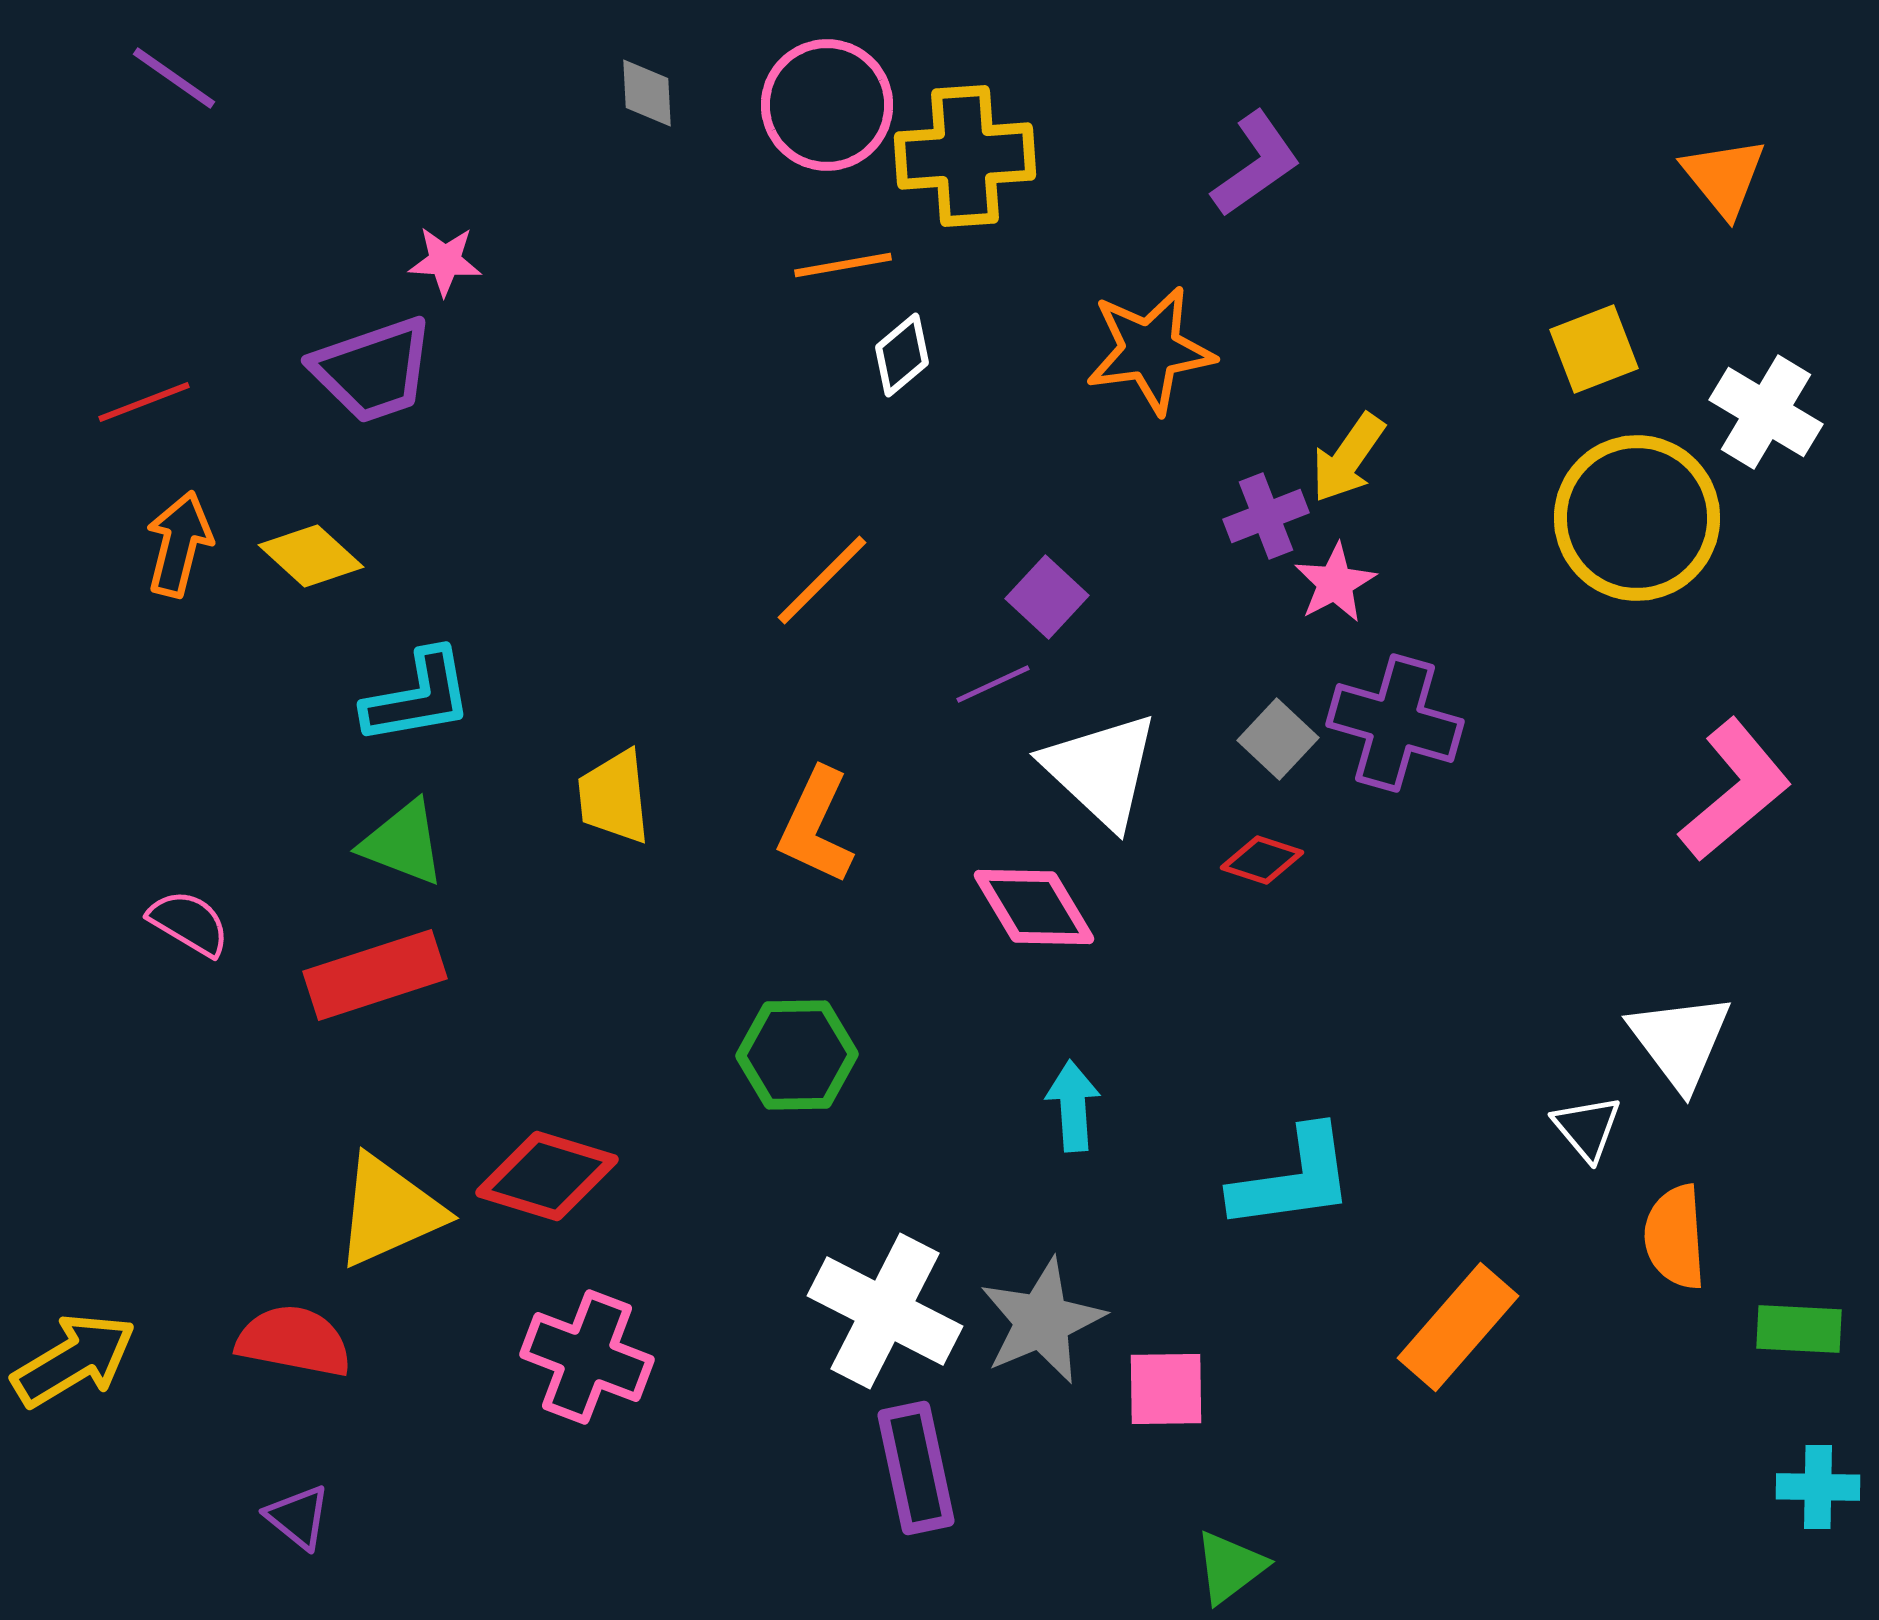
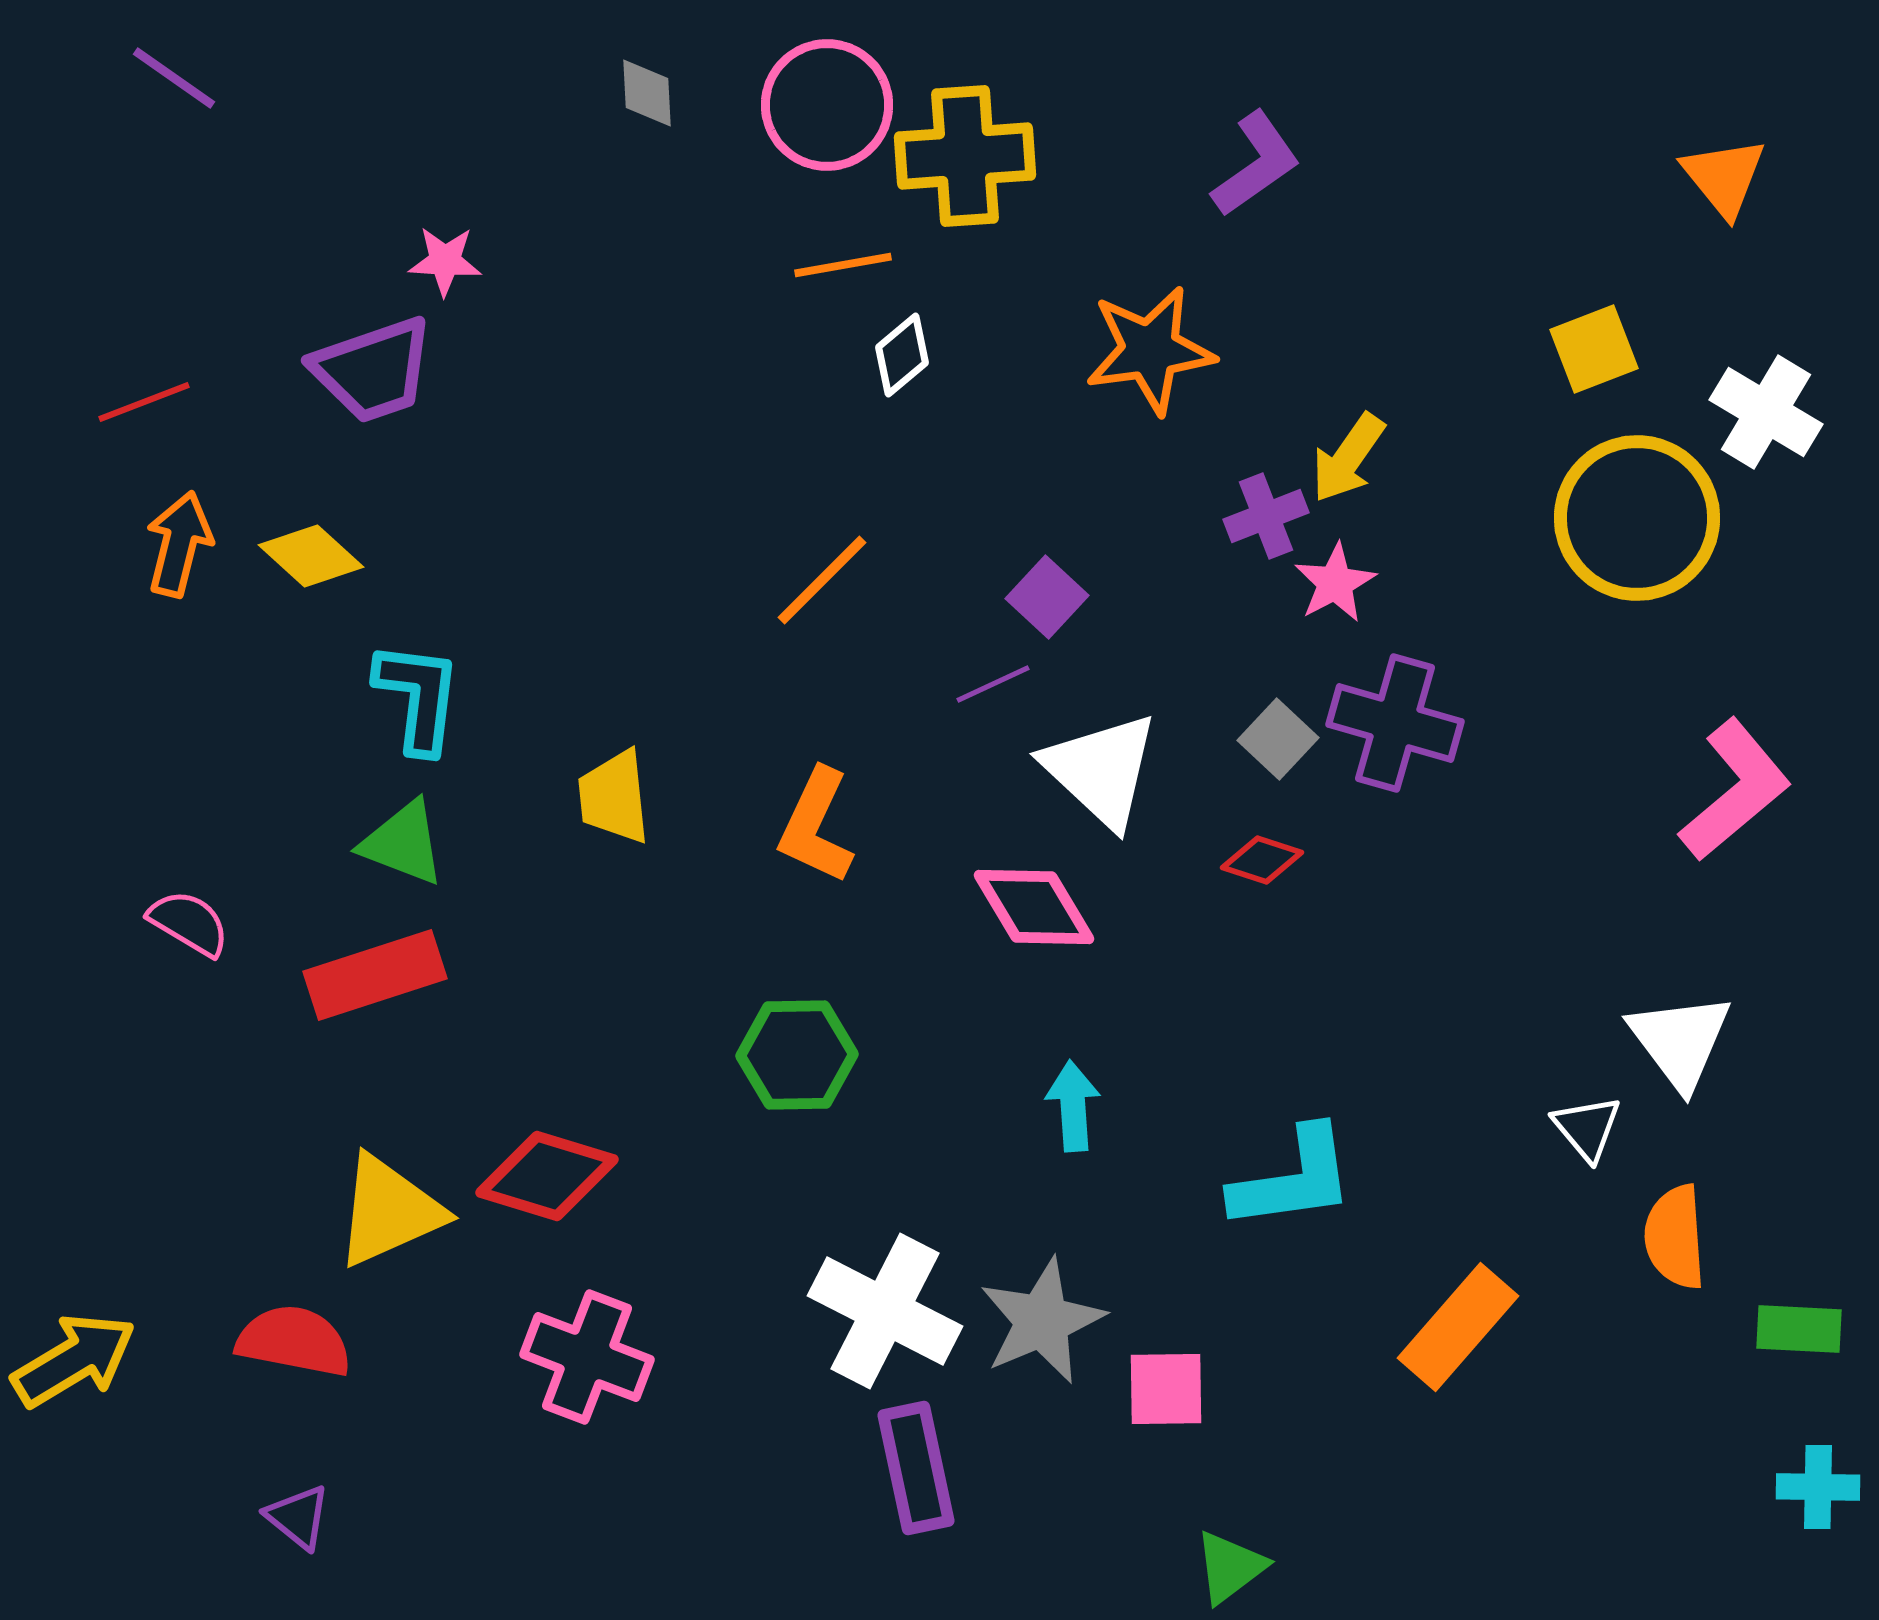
cyan L-shape at (418, 697): rotated 73 degrees counterclockwise
